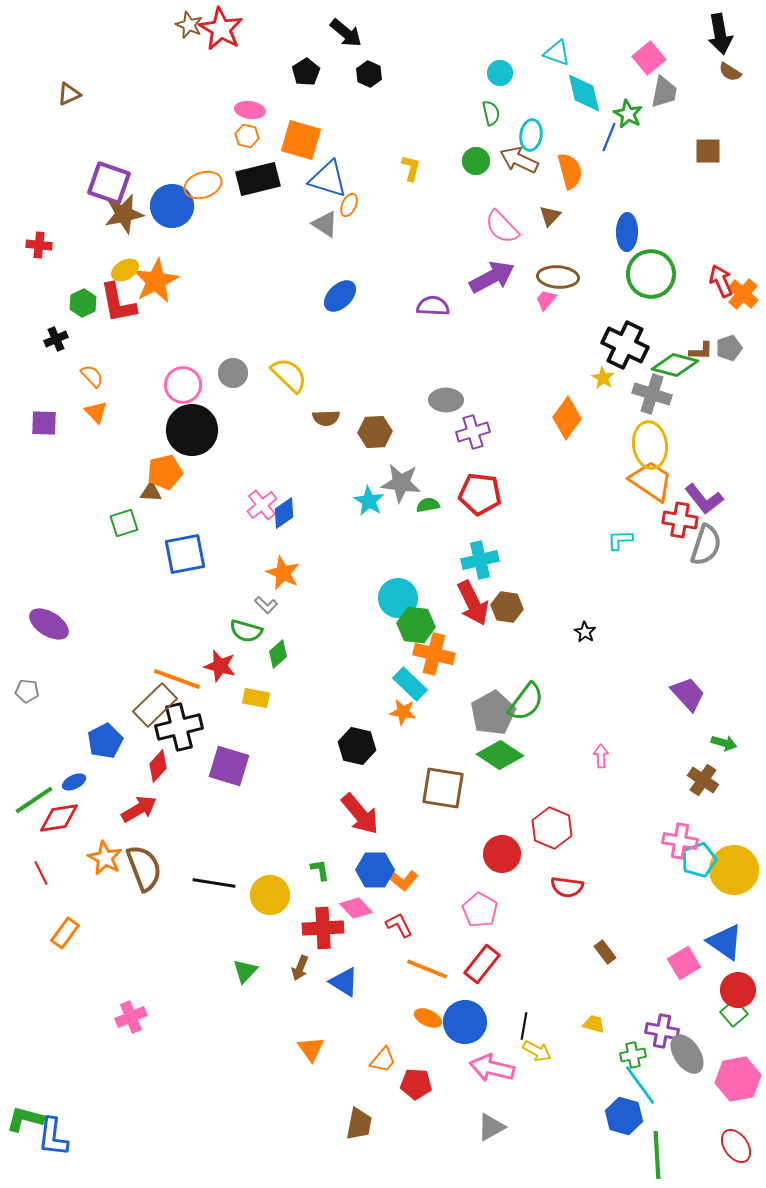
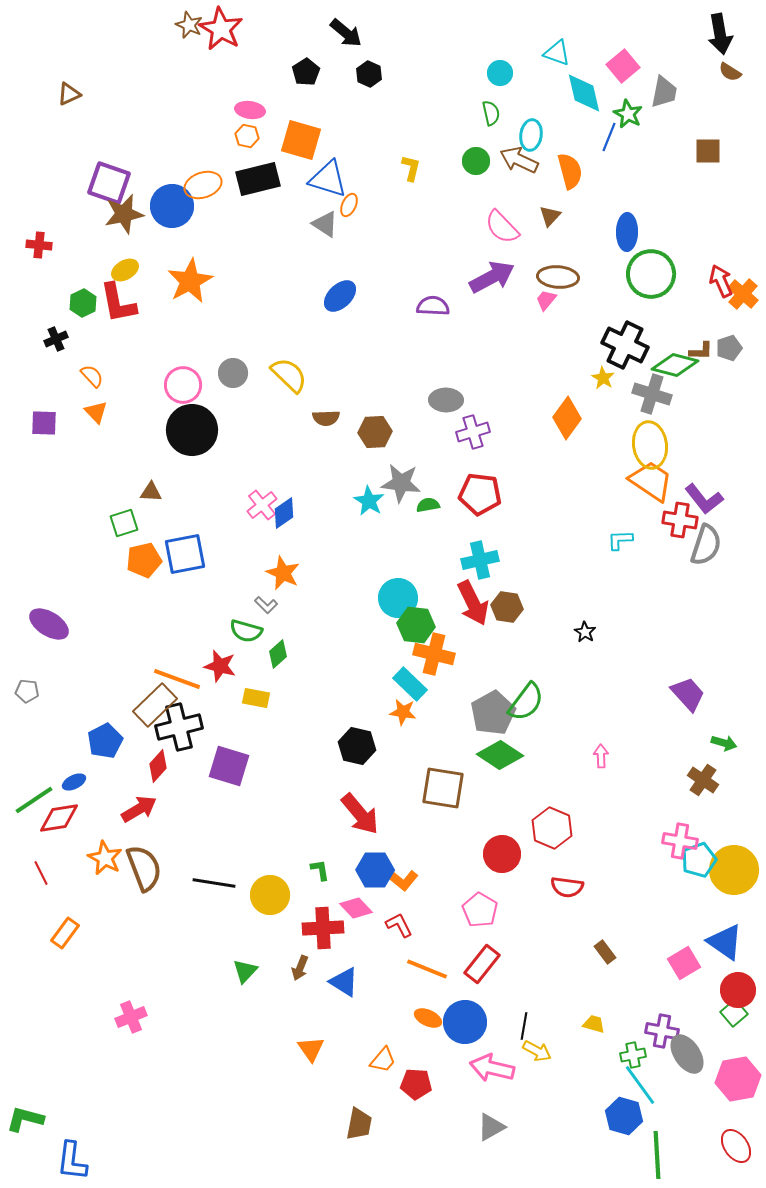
pink square at (649, 58): moved 26 px left, 8 px down
orange star at (156, 281): moved 34 px right
orange pentagon at (165, 472): moved 21 px left, 88 px down
blue L-shape at (53, 1137): moved 19 px right, 24 px down
